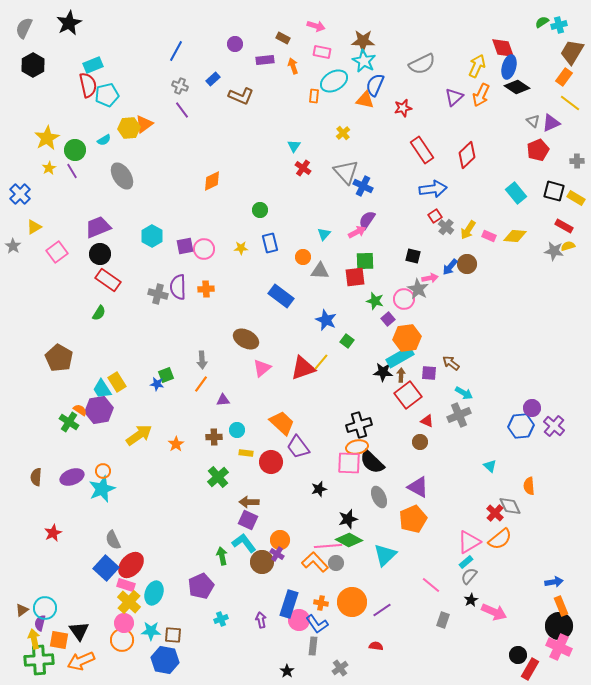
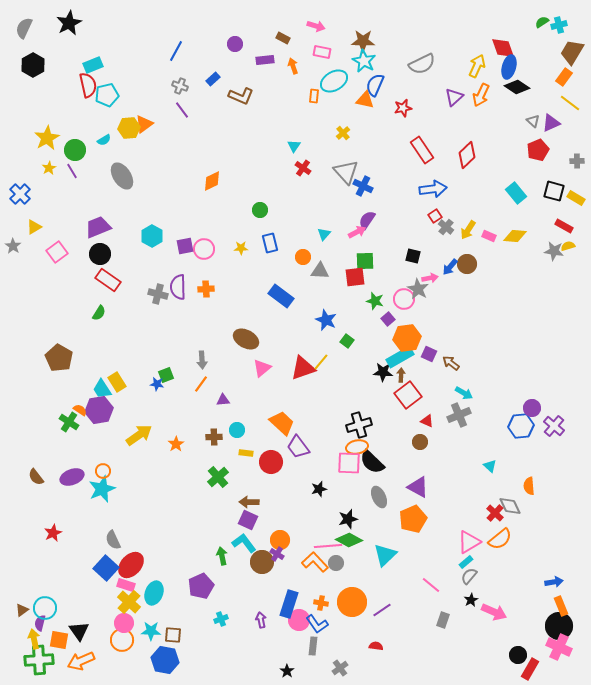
purple square at (429, 373): moved 19 px up; rotated 21 degrees clockwise
brown semicircle at (36, 477): rotated 42 degrees counterclockwise
